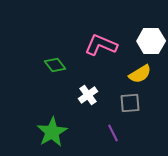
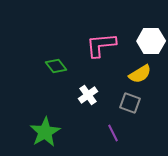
pink L-shape: rotated 28 degrees counterclockwise
green diamond: moved 1 px right, 1 px down
gray square: rotated 25 degrees clockwise
green star: moved 7 px left
